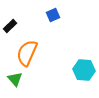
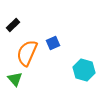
blue square: moved 28 px down
black rectangle: moved 3 px right, 1 px up
cyan hexagon: rotated 10 degrees clockwise
